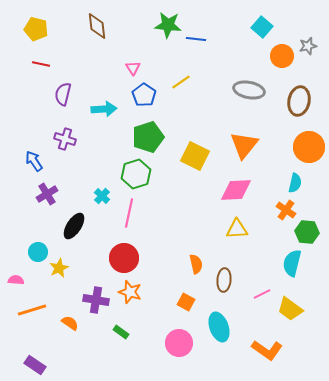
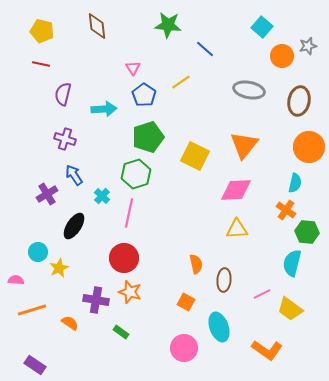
yellow pentagon at (36, 29): moved 6 px right, 2 px down
blue line at (196, 39): moved 9 px right, 10 px down; rotated 36 degrees clockwise
blue arrow at (34, 161): moved 40 px right, 14 px down
pink circle at (179, 343): moved 5 px right, 5 px down
